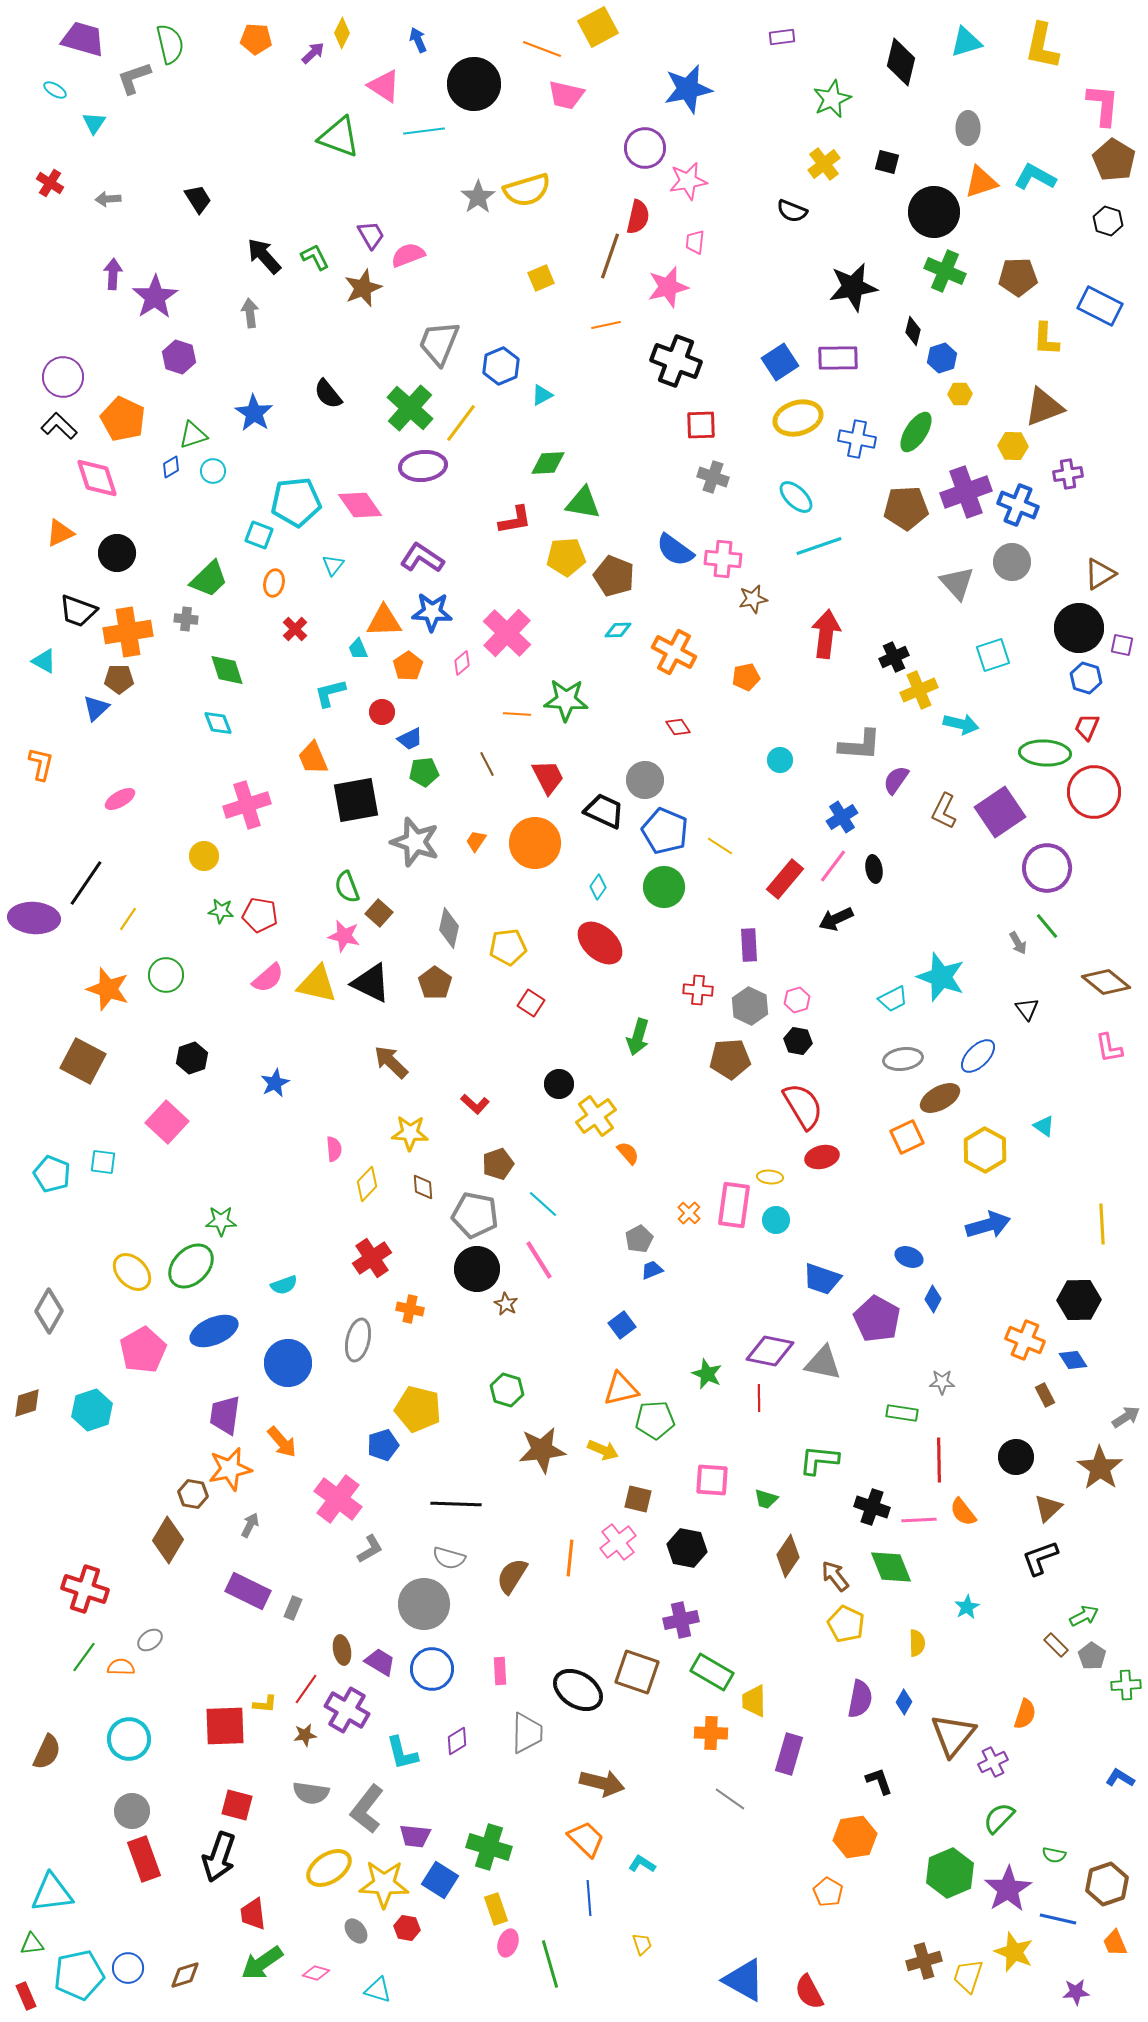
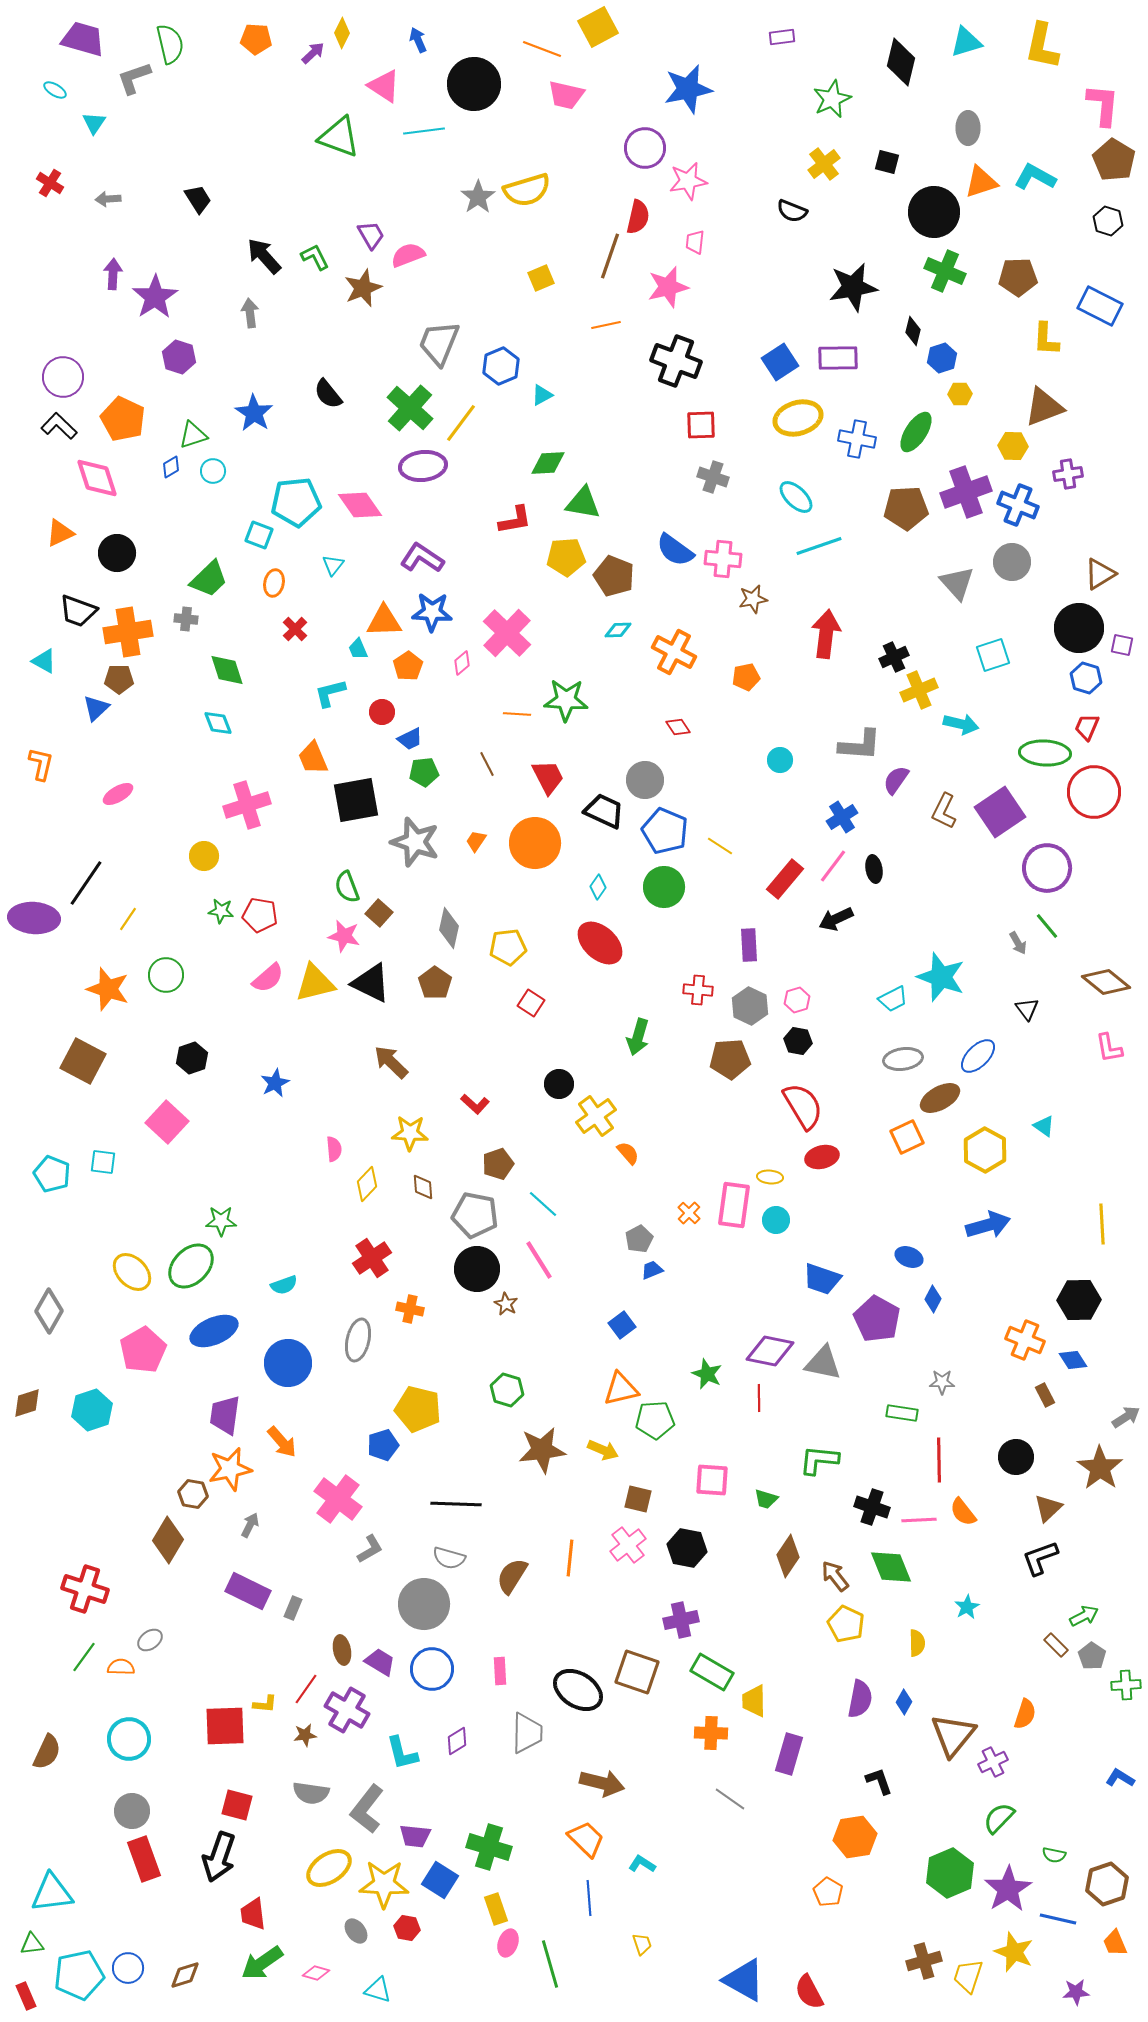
pink ellipse at (120, 799): moved 2 px left, 5 px up
yellow triangle at (317, 984): moved 2 px left, 1 px up; rotated 27 degrees counterclockwise
pink cross at (618, 1542): moved 10 px right, 3 px down
